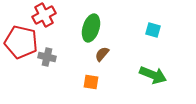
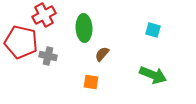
green ellipse: moved 7 px left; rotated 20 degrees counterclockwise
gray cross: moved 1 px right, 1 px up
